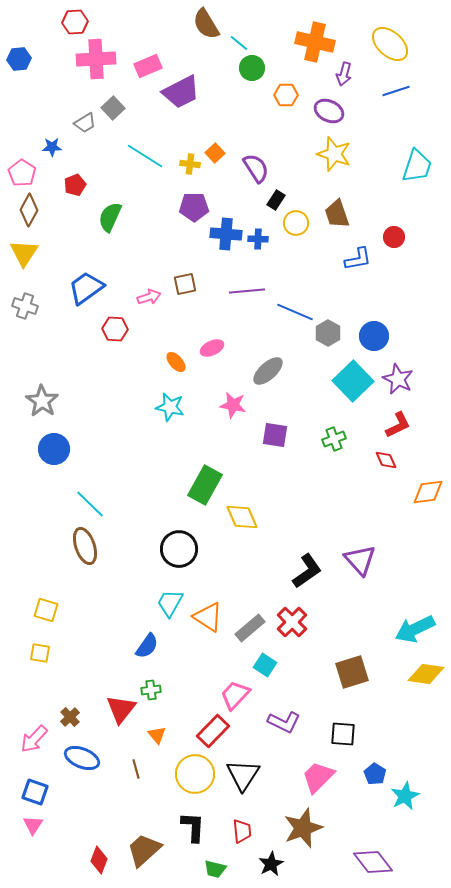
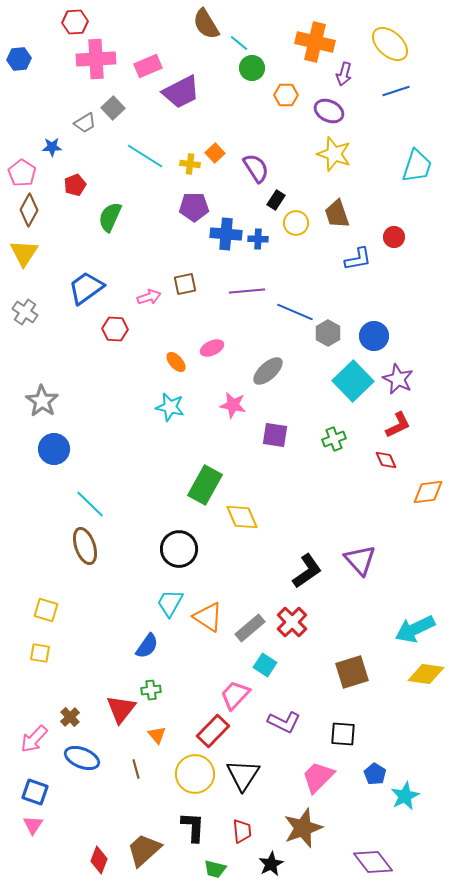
gray cross at (25, 306): moved 6 px down; rotated 15 degrees clockwise
